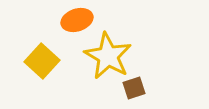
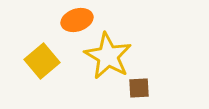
yellow square: rotated 8 degrees clockwise
brown square: moved 5 px right; rotated 15 degrees clockwise
